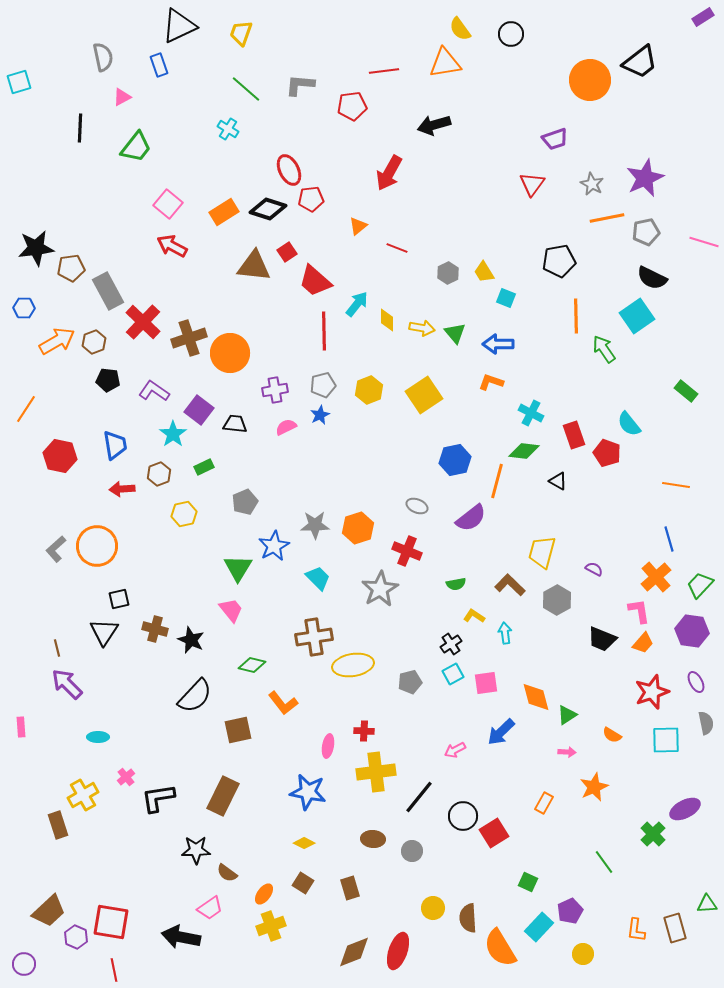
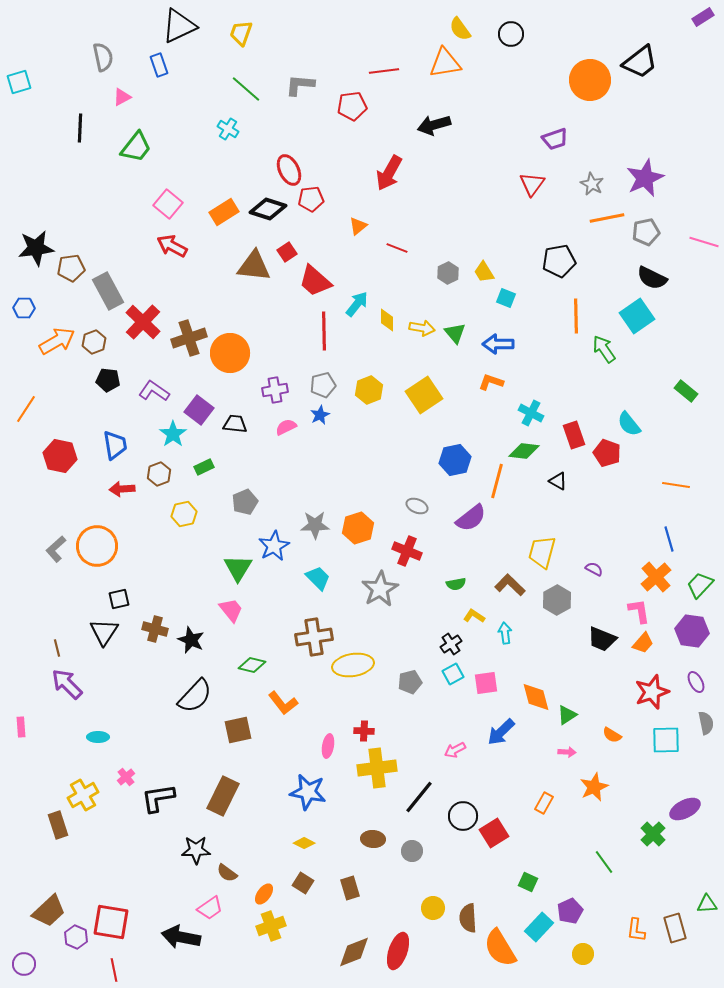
yellow cross at (376, 772): moved 1 px right, 4 px up
